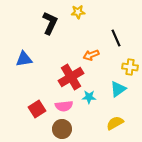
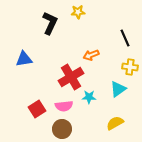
black line: moved 9 px right
